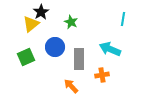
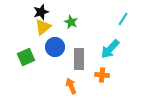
black star: rotated 14 degrees clockwise
cyan line: rotated 24 degrees clockwise
yellow triangle: moved 12 px right, 3 px down
cyan arrow: rotated 70 degrees counterclockwise
orange cross: rotated 16 degrees clockwise
orange arrow: rotated 21 degrees clockwise
